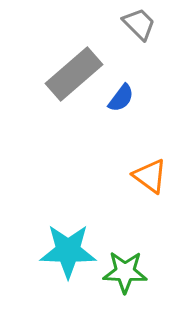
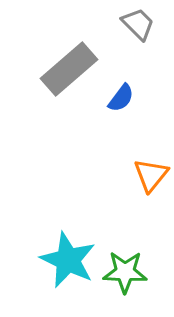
gray trapezoid: moved 1 px left
gray rectangle: moved 5 px left, 5 px up
orange triangle: moved 1 px right, 1 px up; rotated 33 degrees clockwise
cyan star: moved 9 px down; rotated 24 degrees clockwise
